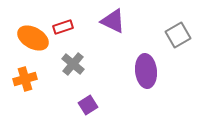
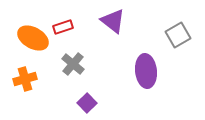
purple triangle: rotated 12 degrees clockwise
purple square: moved 1 px left, 2 px up; rotated 12 degrees counterclockwise
